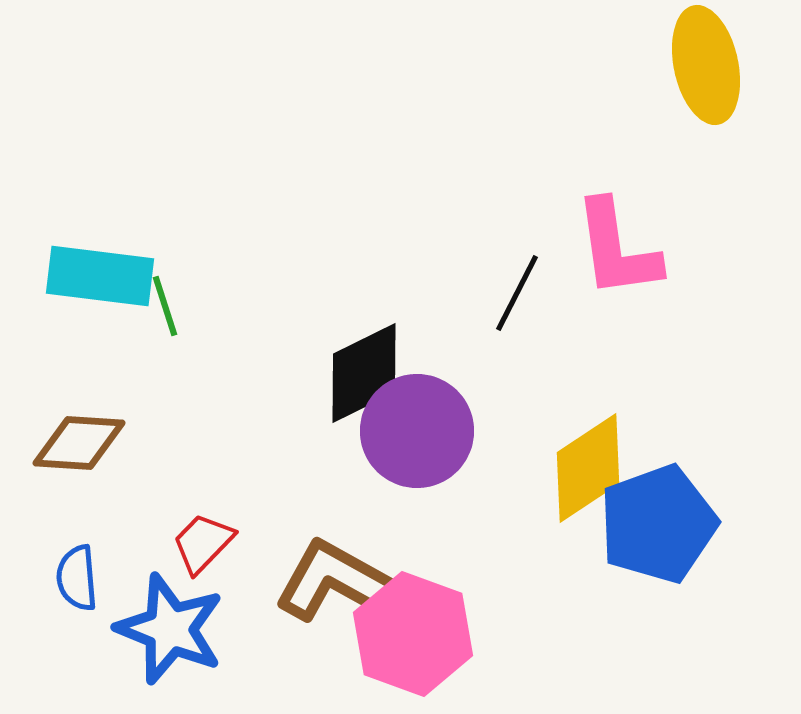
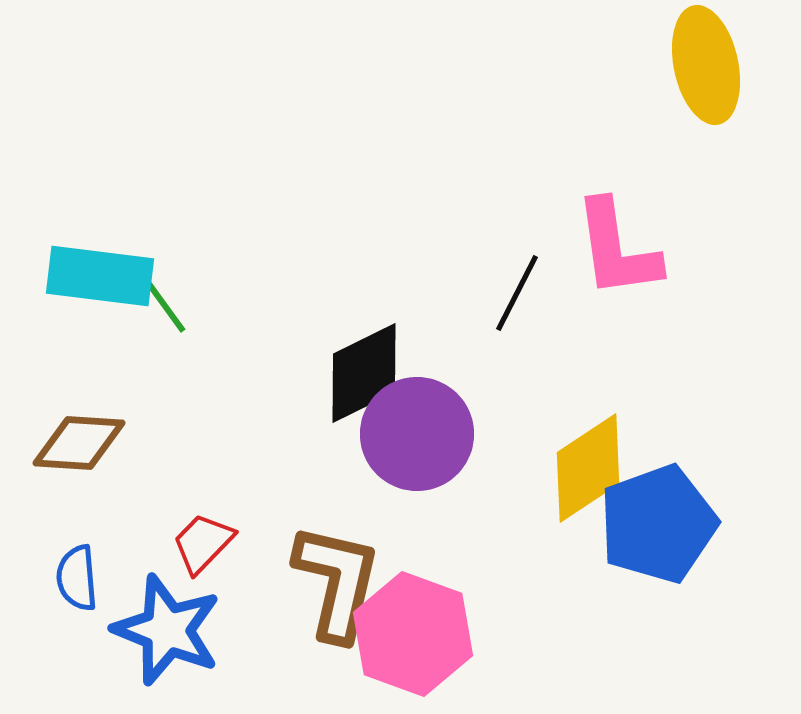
green line: rotated 18 degrees counterclockwise
purple circle: moved 3 px down
brown L-shape: rotated 74 degrees clockwise
blue star: moved 3 px left, 1 px down
